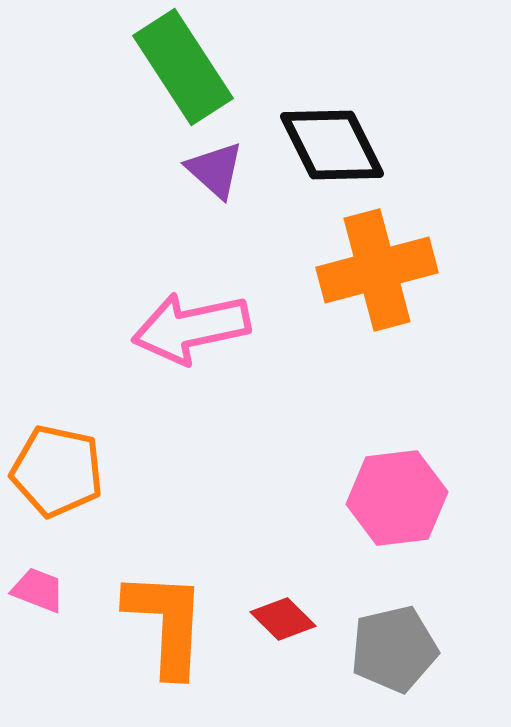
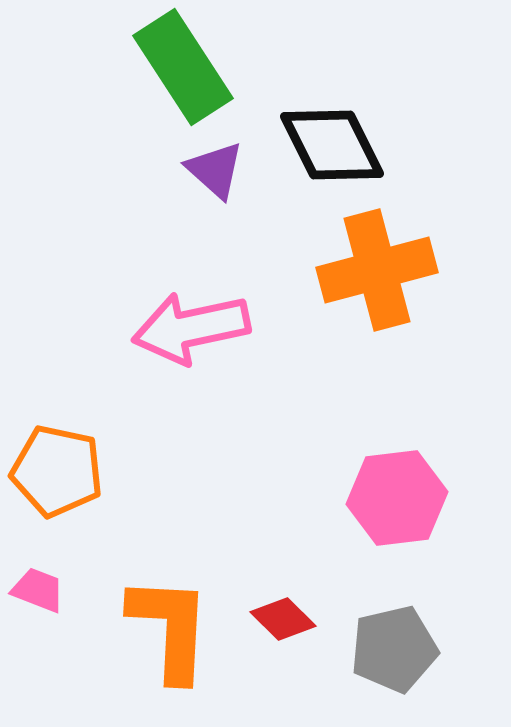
orange L-shape: moved 4 px right, 5 px down
